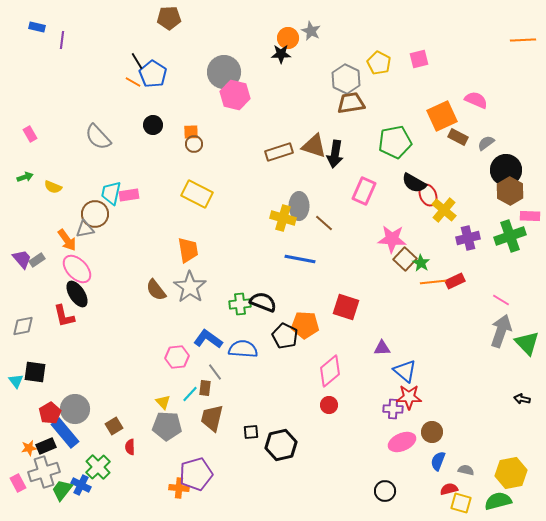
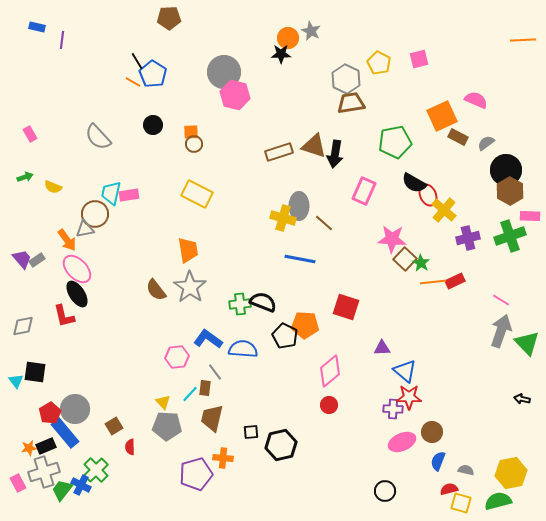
green cross at (98, 467): moved 2 px left, 3 px down
orange cross at (179, 488): moved 44 px right, 30 px up
